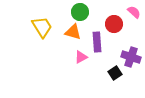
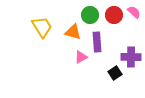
green circle: moved 10 px right, 3 px down
red circle: moved 9 px up
purple cross: rotated 18 degrees counterclockwise
